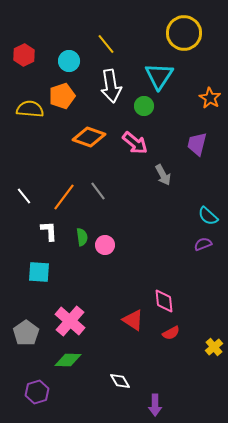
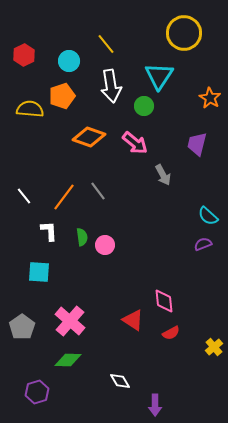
gray pentagon: moved 4 px left, 6 px up
